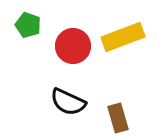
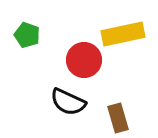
green pentagon: moved 1 px left, 10 px down
yellow rectangle: moved 3 px up; rotated 9 degrees clockwise
red circle: moved 11 px right, 14 px down
